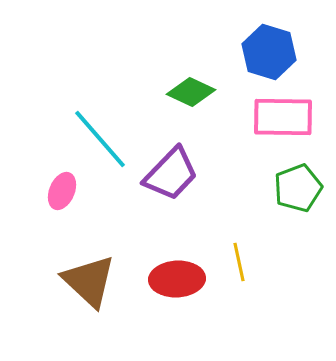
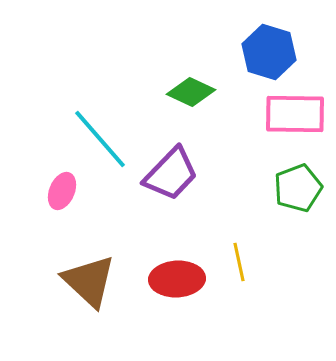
pink rectangle: moved 12 px right, 3 px up
